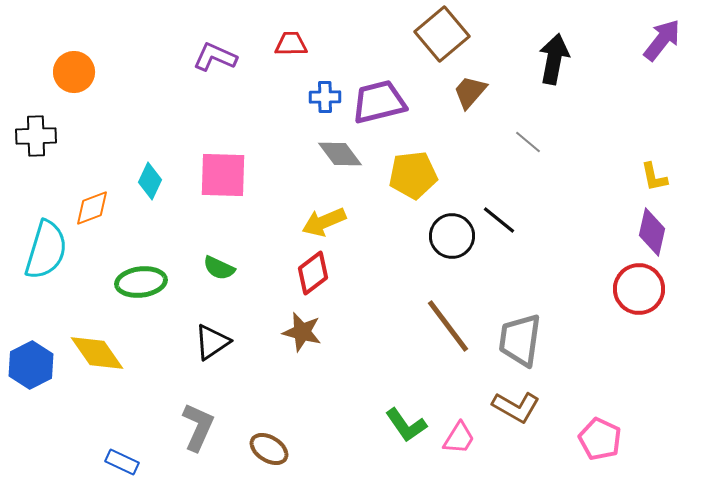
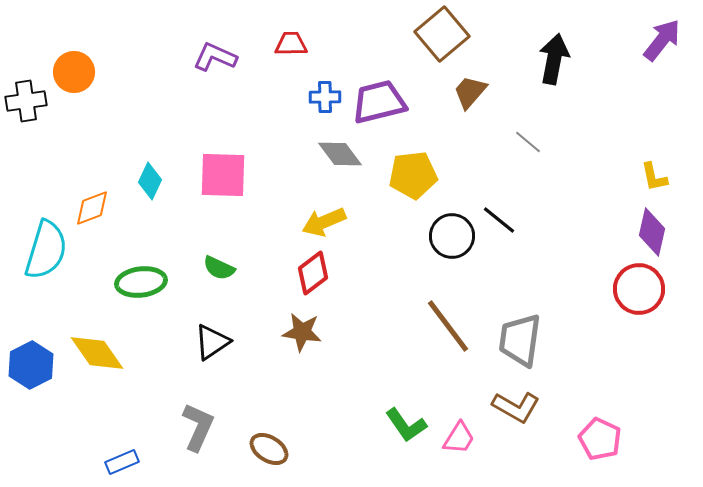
black cross: moved 10 px left, 35 px up; rotated 6 degrees counterclockwise
brown star: rotated 6 degrees counterclockwise
blue rectangle: rotated 48 degrees counterclockwise
